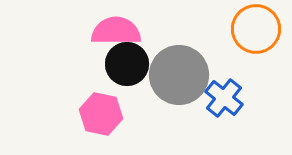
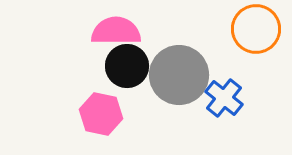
black circle: moved 2 px down
